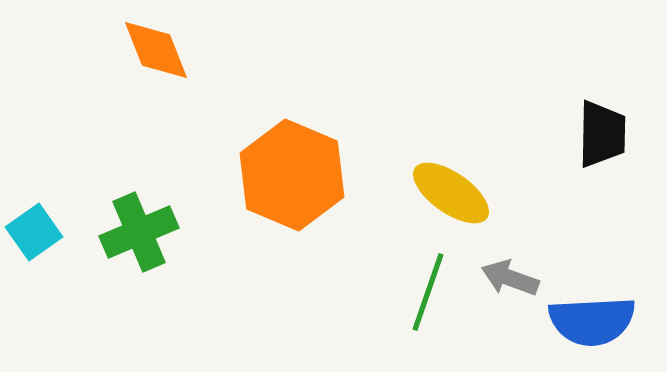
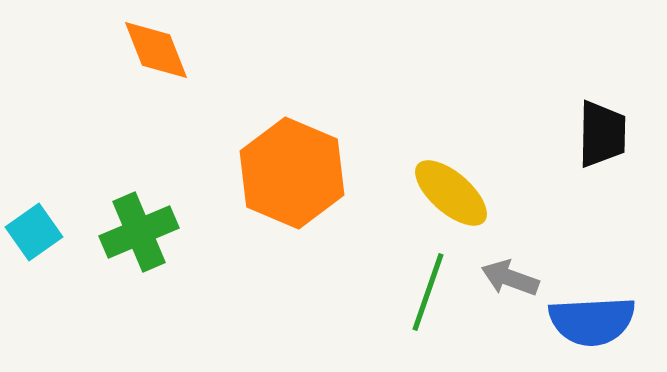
orange hexagon: moved 2 px up
yellow ellipse: rotated 6 degrees clockwise
